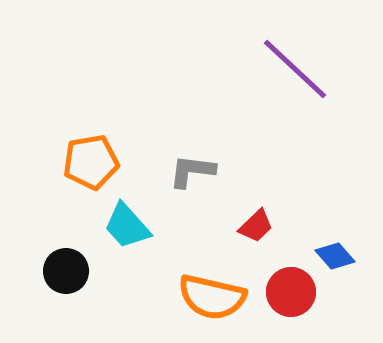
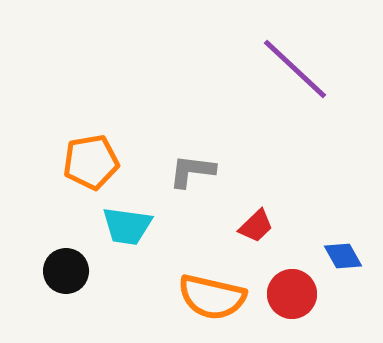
cyan trapezoid: rotated 40 degrees counterclockwise
blue diamond: moved 8 px right; rotated 12 degrees clockwise
red circle: moved 1 px right, 2 px down
